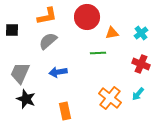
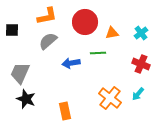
red circle: moved 2 px left, 5 px down
blue arrow: moved 13 px right, 9 px up
